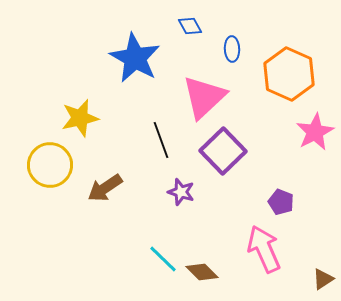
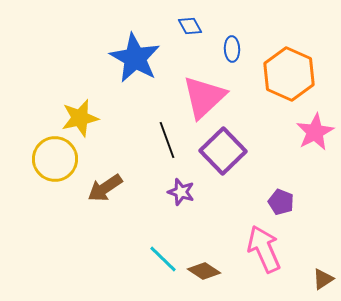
black line: moved 6 px right
yellow circle: moved 5 px right, 6 px up
brown diamond: moved 2 px right, 1 px up; rotated 12 degrees counterclockwise
